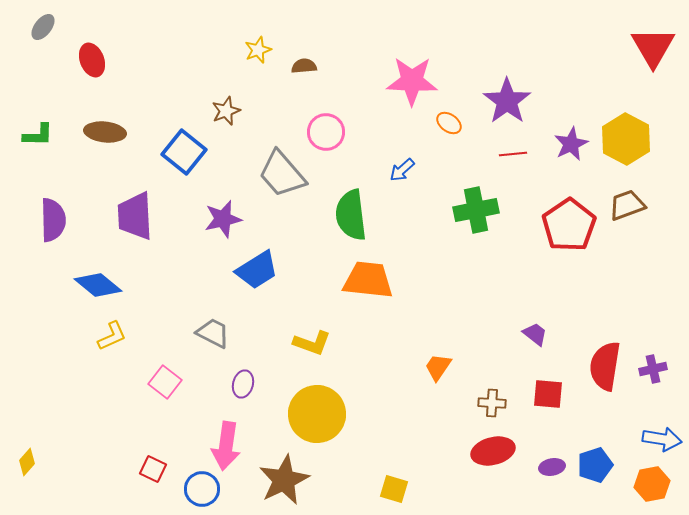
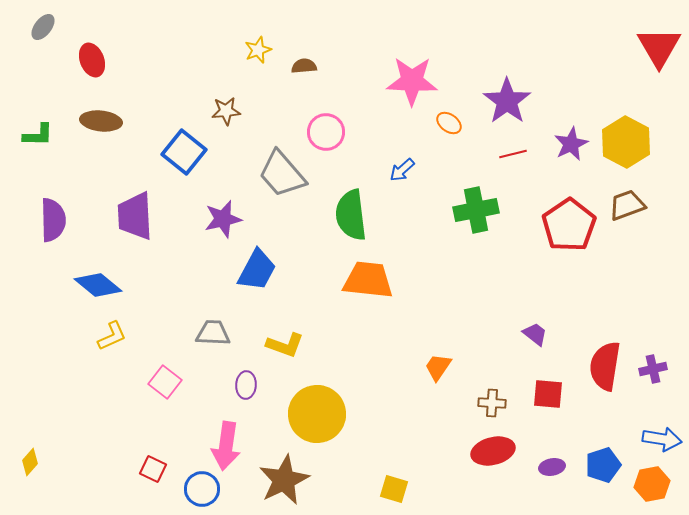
red triangle at (653, 47): moved 6 px right
brown star at (226, 111): rotated 16 degrees clockwise
brown ellipse at (105, 132): moved 4 px left, 11 px up
yellow hexagon at (626, 139): moved 3 px down
red line at (513, 154): rotated 8 degrees counterclockwise
blue trapezoid at (257, 270): rotated 30 degrees counterclockwise
gray trapezoid at (213, 333): rotated 24 degrees counterclockwise
yellow L-shape at (312, 343): moved 27 px left, 2 px down
purple ellipse at (243, 384): moved 3 px right, 1 px down; rotated 12 degrees counterclockwise
yellow diamond at (27, 462): moved 3 px right
blue pentagon at (595, 465): moved 8 px right
